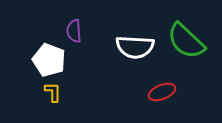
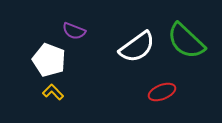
purple semicircle: rotated 65 degrees counterclockwise
white semicircle: moved 2 px right; rotated 39 degrees counterclockwise
yellow L-shape: rotated 45 degrees counterclockwise
